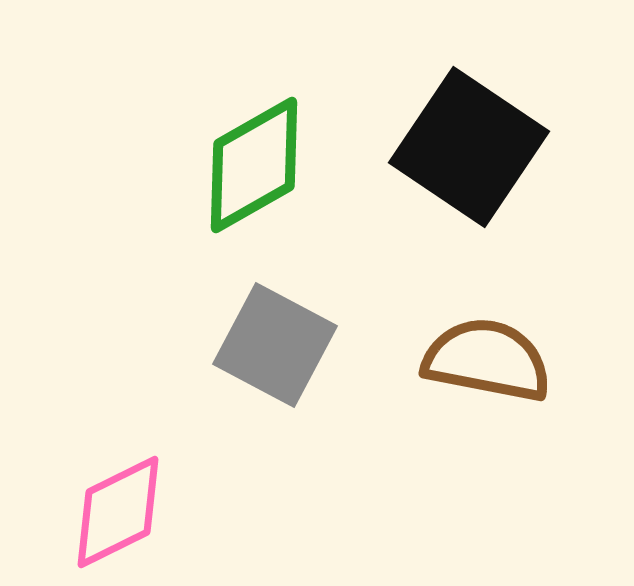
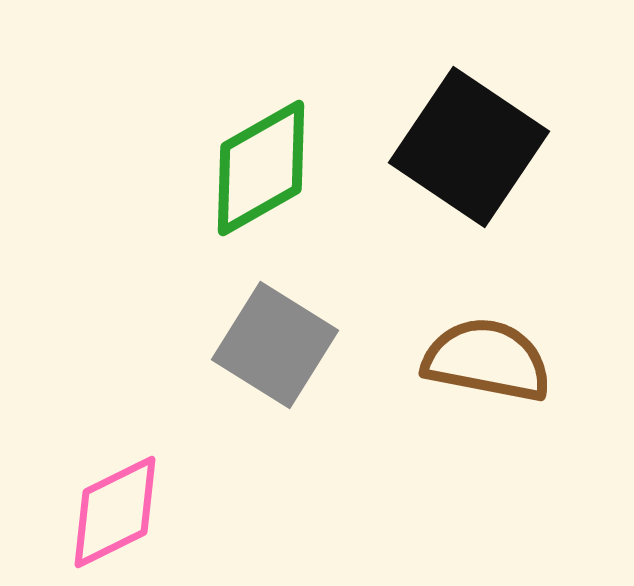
green diamond: moved 7 px right, 3 px down
gray square: rotated 4 degrees clockwise
pink diamond: moved 3 px left
